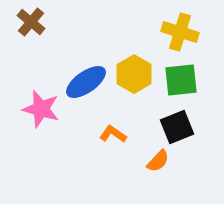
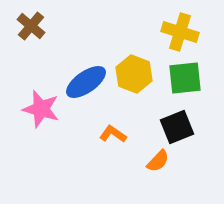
brown cross: moved 4 px down
yellow hexagon: rotated 9 degrees counterclockwise
green square: moved 4 px right, 2 px up
